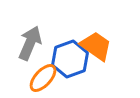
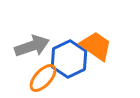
gray arrow: moved 2 px right, 3 px down; rotated 48 degrees clockwise
blue hexagon: moved 1 px left; rotated 6 degrees counterclockwise
